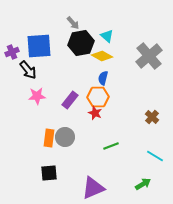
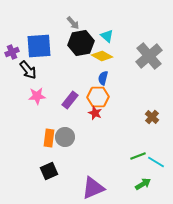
green line: moved 27 px right, 10 px down
cyan line: moved 1 px right, 6 px down
black square: moved 2 px up; rotated 18 degrees counterclockwise
